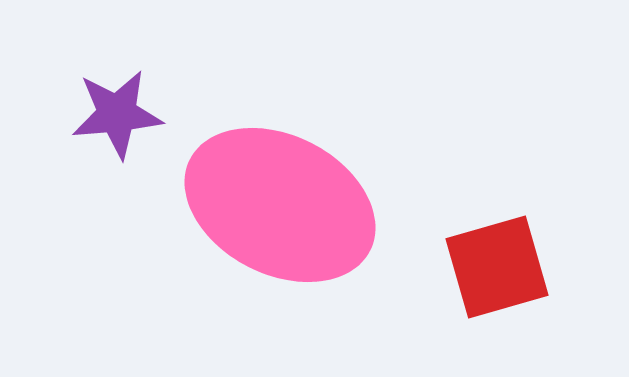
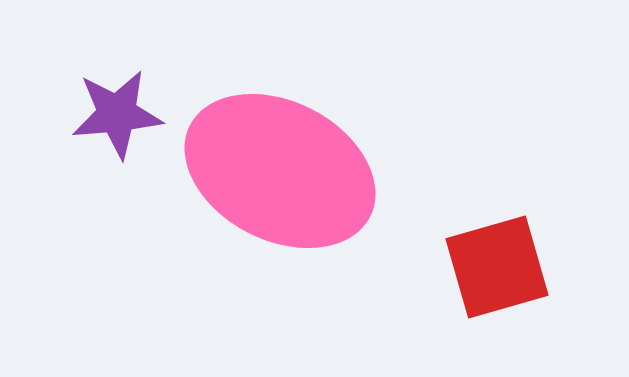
pink ellipse: moved 34 px up
